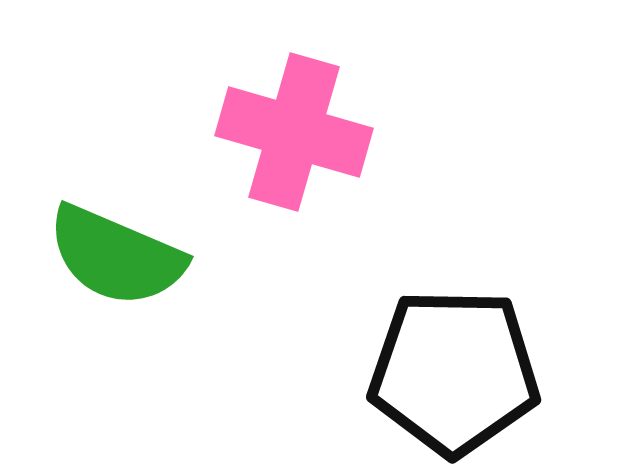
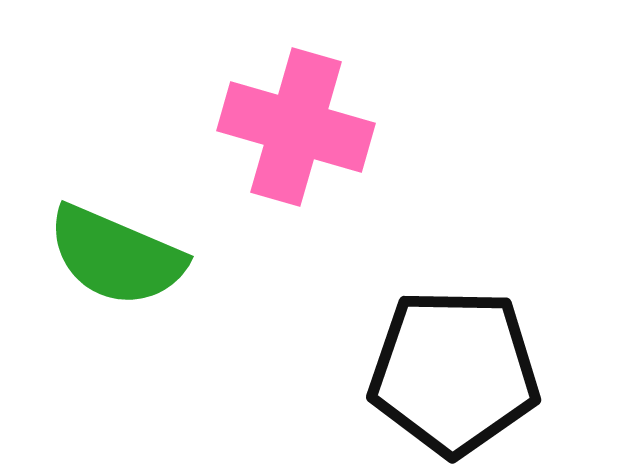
pink cross: moved 2 px right, 5 px up
